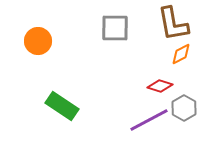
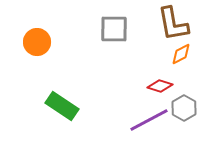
gray square: moved 1 px left, 1 px down
orange circle: moved 1 px left, 1 px down
